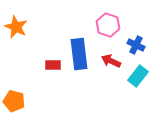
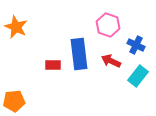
orange pentagon: rotated 20 degrees counterclockwise
